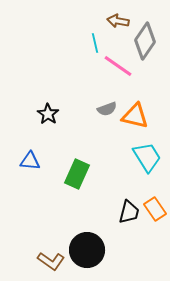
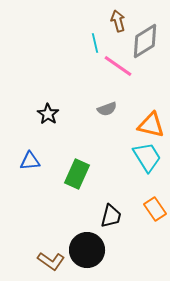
brown arrow: rotated 65 degrees clockwise
gray diamond: rotated 24 degrees clockwise
orange triangle: moved 16 px right, 9 px down
blue triangle: rotated 10 degrees counterclockwise
black trapezoid: moved 18 px left, 4 px down
